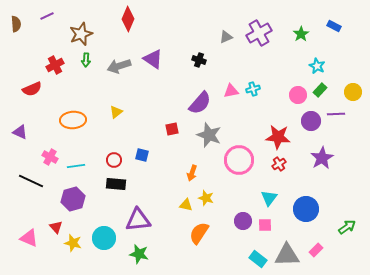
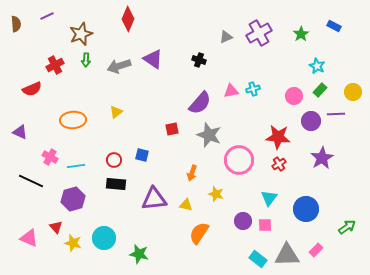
pink circle at (298, 95): moved 4 px left, 1 px down
yellow star at (206, 198): moved 10 px right, 4 px up
purple triangle at (138, 220): moved 16 px right, 21 px up
